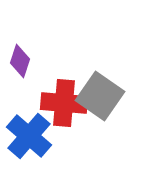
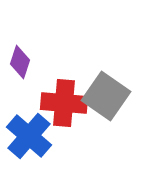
purple diamond: moved 1 px down
gray square: moved 6 px right
